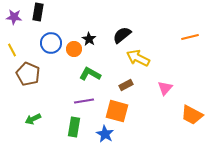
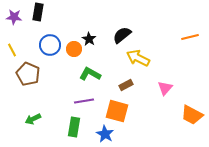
blue circle: moved 1 px left, 2 px down
